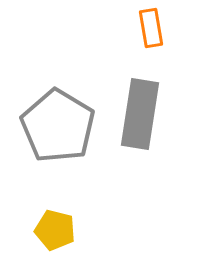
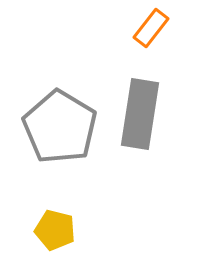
orange rectangle: rotated 48 degrees clockwise
gray pentagon: moved 2 px right, 1 px down
